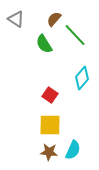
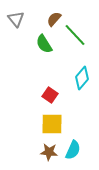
gray triangle: rotated 18 degrees clockwise
yellow square: moved 2 px right, 1 px up
